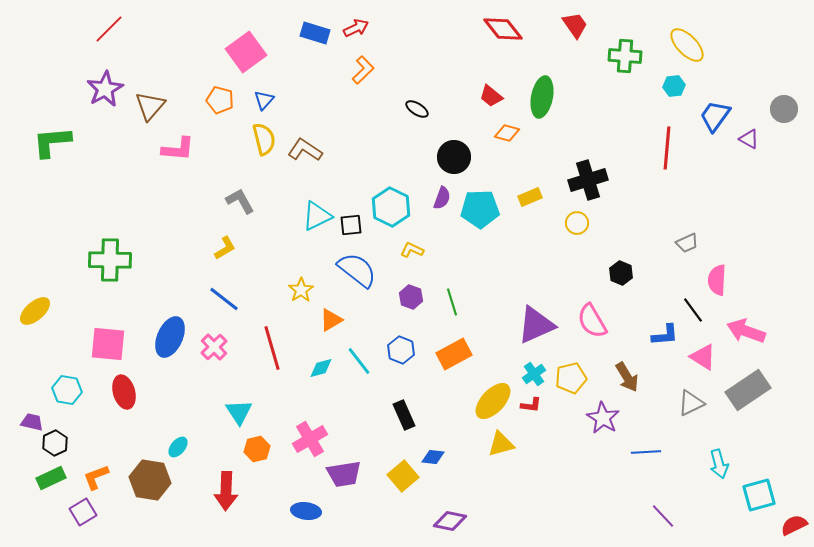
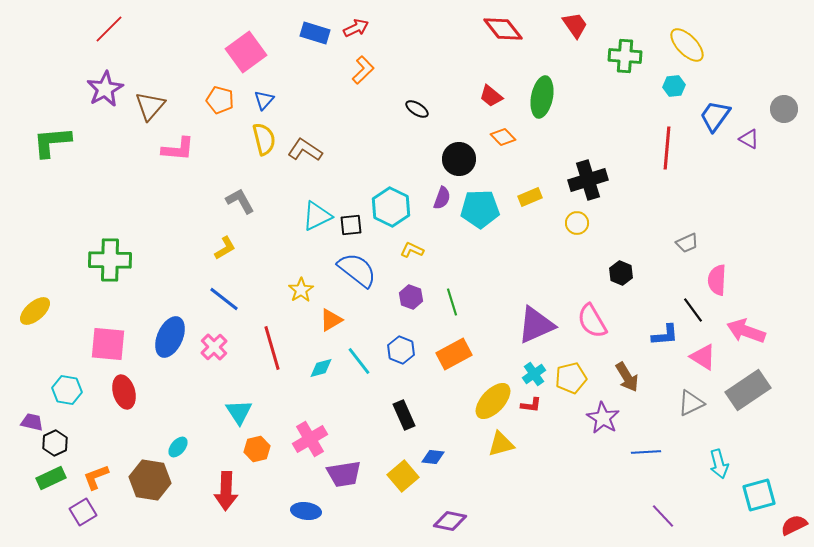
orange diamond at (507, 133): moved 4 px left, 4 px down; rotated 30 degrees clockwise
black circle at (454, 157): moved 5 px right, 2 px down
